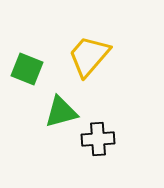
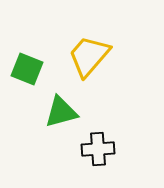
black cross: moved 10 px down
